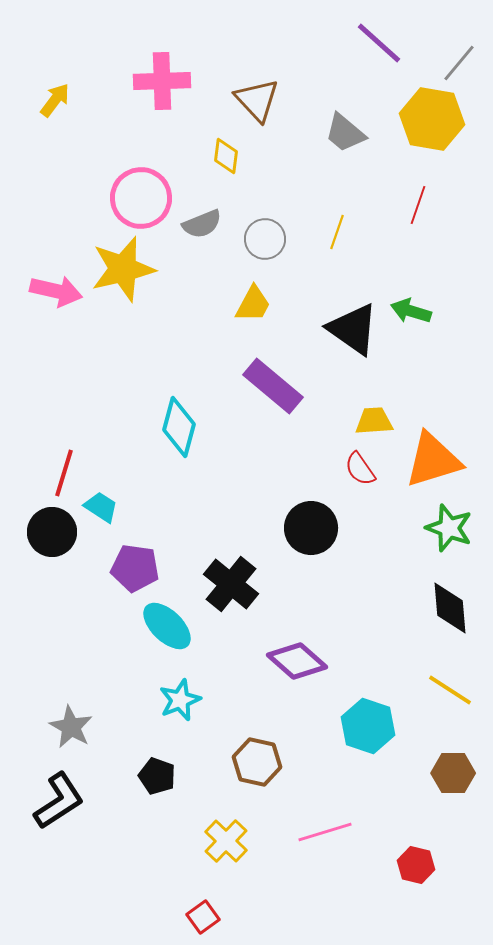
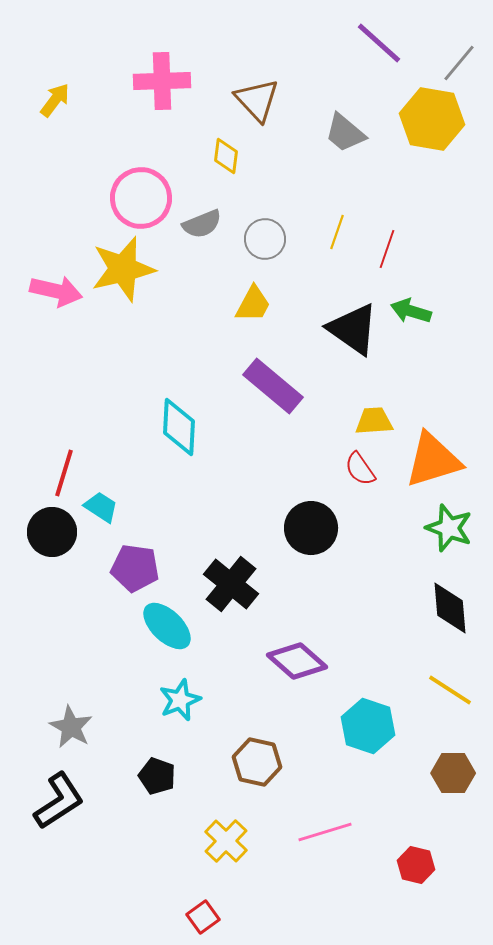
red line at (418, 205): moved 31 px left, 44 px down
cyan diamond at (179, 427): rotated 12 degrees counterclockwise
